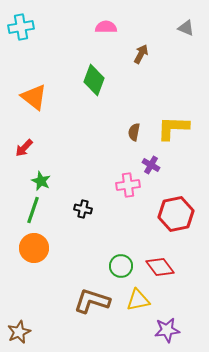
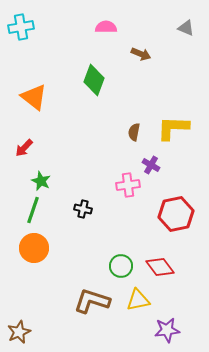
brown arrow: rotated 84 degrees clockwise
